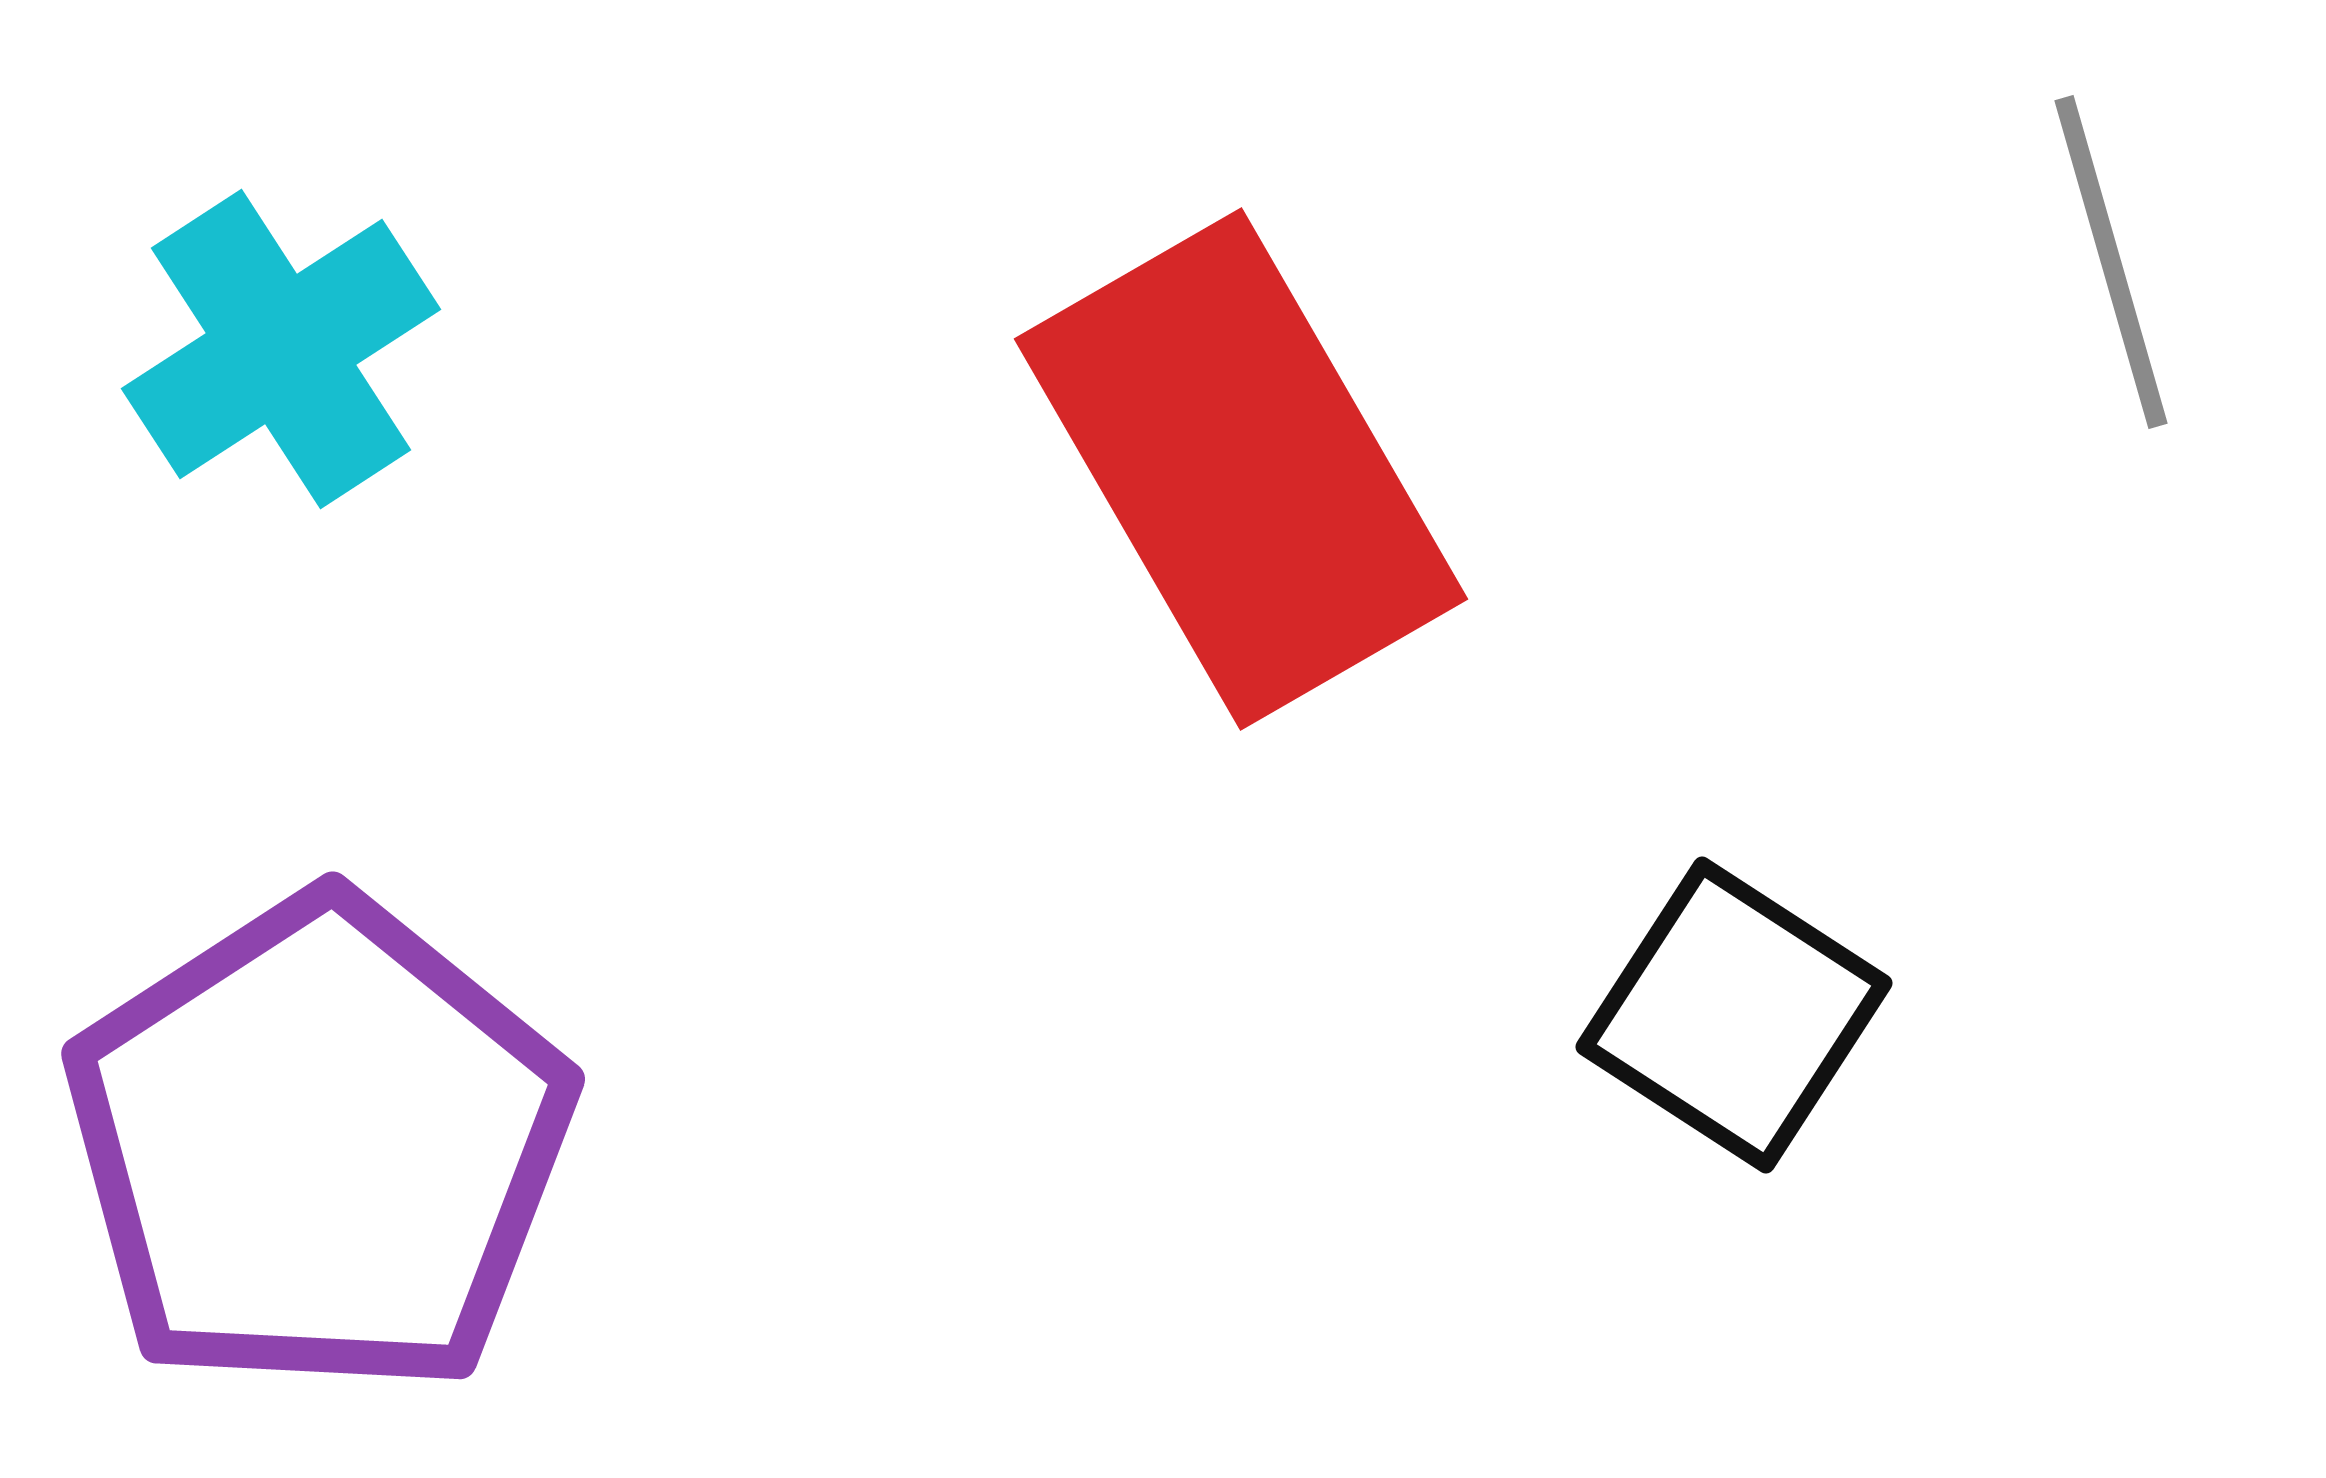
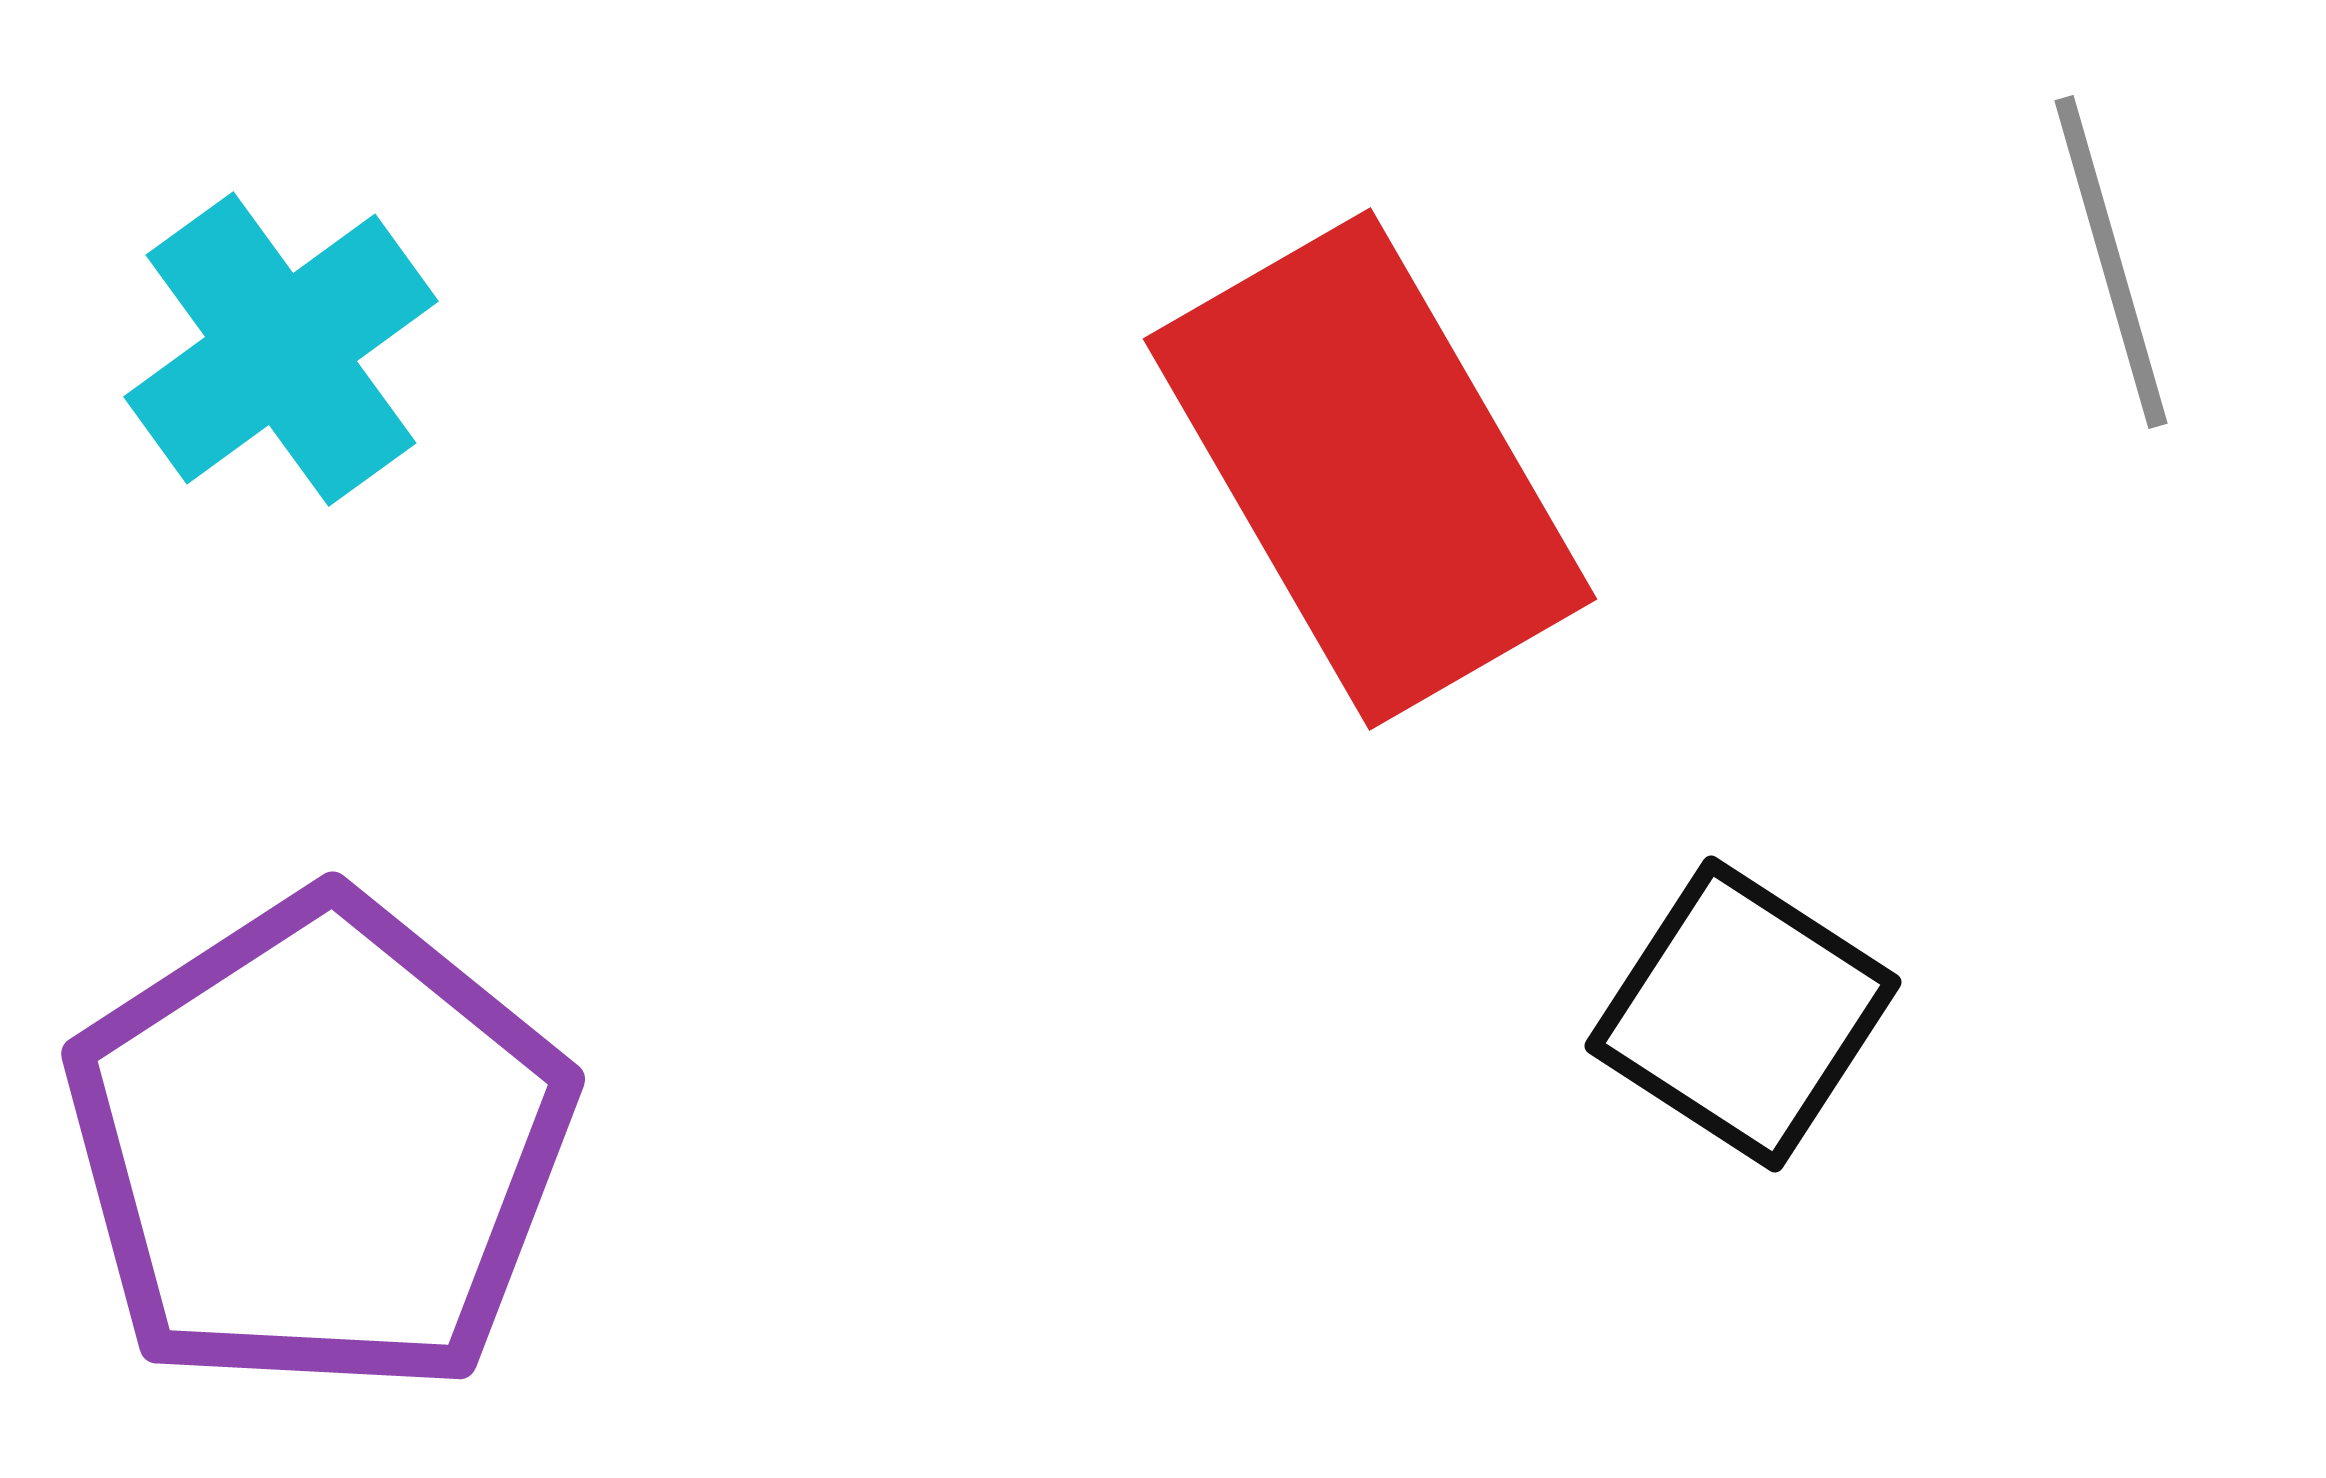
cyan cross: rotated 3 degrees counterclockwise
red rectangle: moved 129 px right
black square: moved 9 px right, 1 px up
